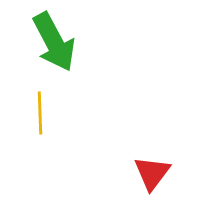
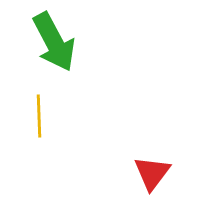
yellow line: moved 1 px left, 3 px down
